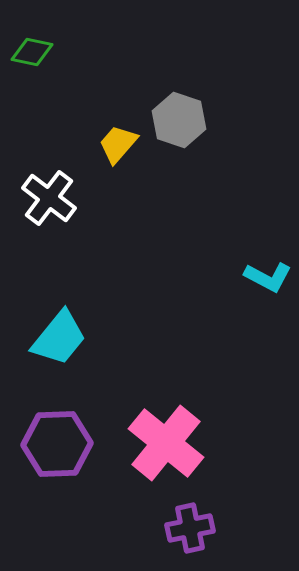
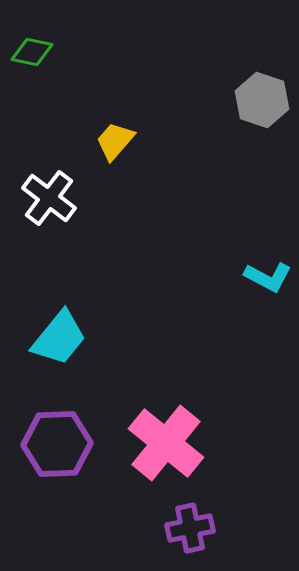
gray hexagon: moved 83 px right, 20 px up
yellow trapezoid: moved 3 px left, 3 px up
